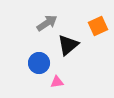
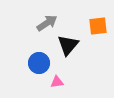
orange square: rotated 18 degrees clockwise
black triangle: rotated 10 degrees counterclockwise
